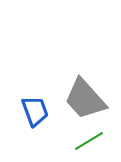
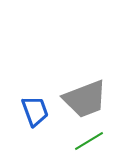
gray trapezoid: rotated 69 degrees counterclockwise
